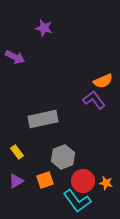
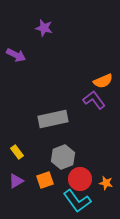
purple arrow: moved 1 px right, 2 px up
gray rectangle: moved 10 px right
red circle: moved 3 px left, 2 px up
